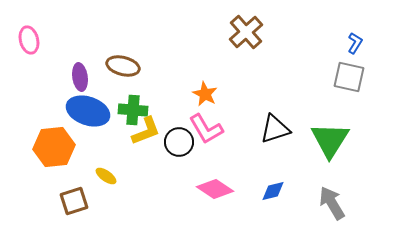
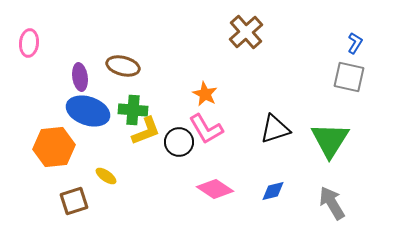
pink ellipse: moved 3 px down; rotated 20 degrees clockwise
